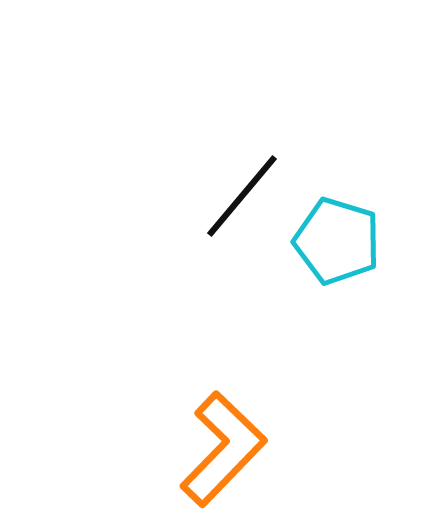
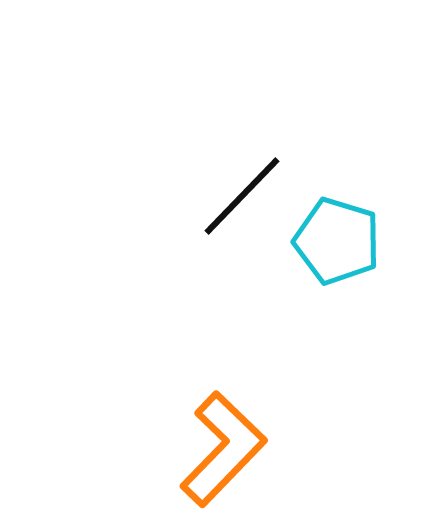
black line: rotated 4 degrees clockwise
